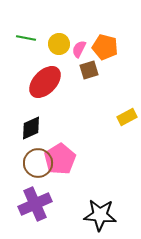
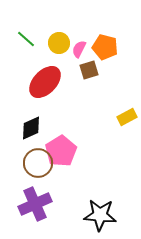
green line: moved 1 px down; rotated 30 degrees clockwise
yellow circle: moved 1 px up
pink pentagon: moved 1 px right, 8 px up
